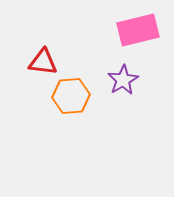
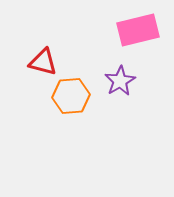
red triangle: rotated 8 degrees clockwise
purple star: moved 3 px left, 1 px down
